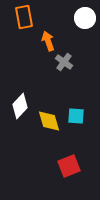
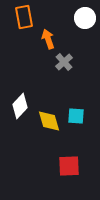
orange arrow: moved 2 px up
gray cross: rotated 12 degrees clockwise
red square: rotated 20 degrees clockwise
